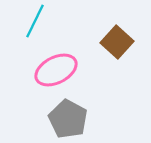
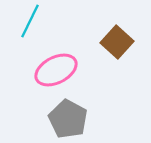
cyan line: moved 5 px left
